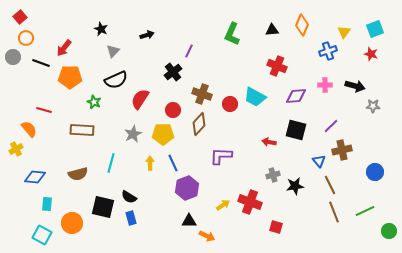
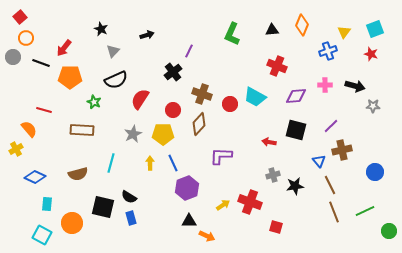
blue diamond at (35, 177): rotated 20 degrees clockwise
